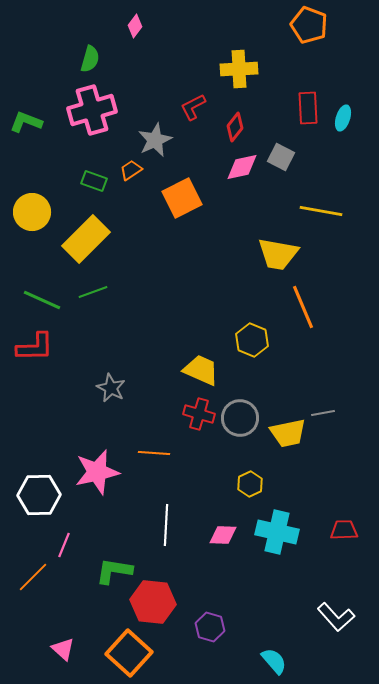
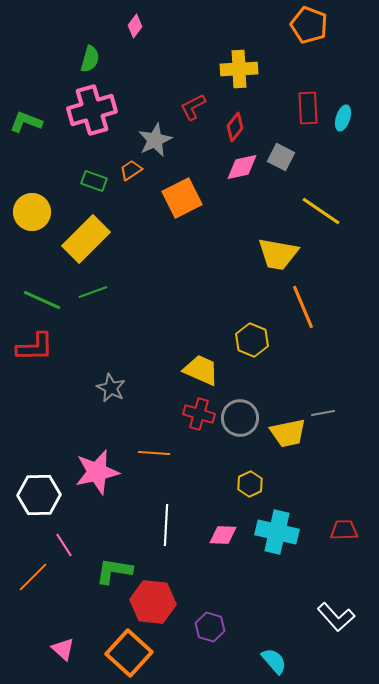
yellow line at (321, 211): rotated 24 degrees clockwise
pink line at (64, 545): rotated 55 degrees counterclockwise
